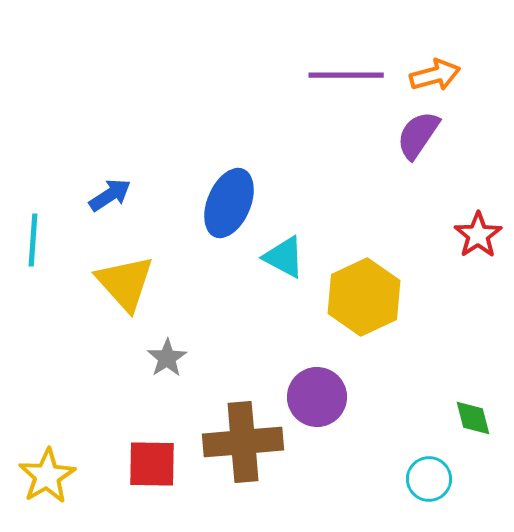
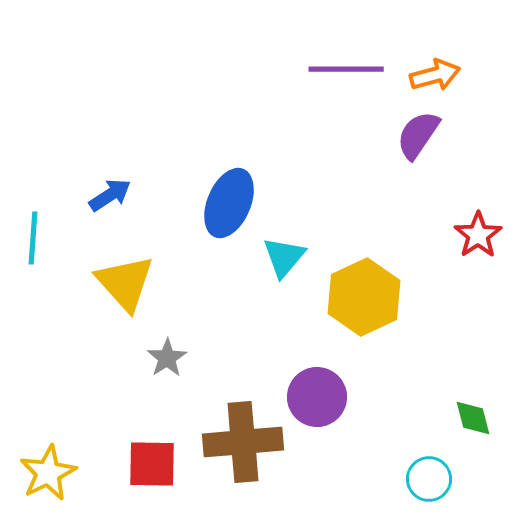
purple line: moved 6 px up
cyan line: moved 2 px up
cyan triangle: rotated 42 degrees clockwise
yellow star: moved 1 px right, 3 px up; rotated 4 degrees clockwise
